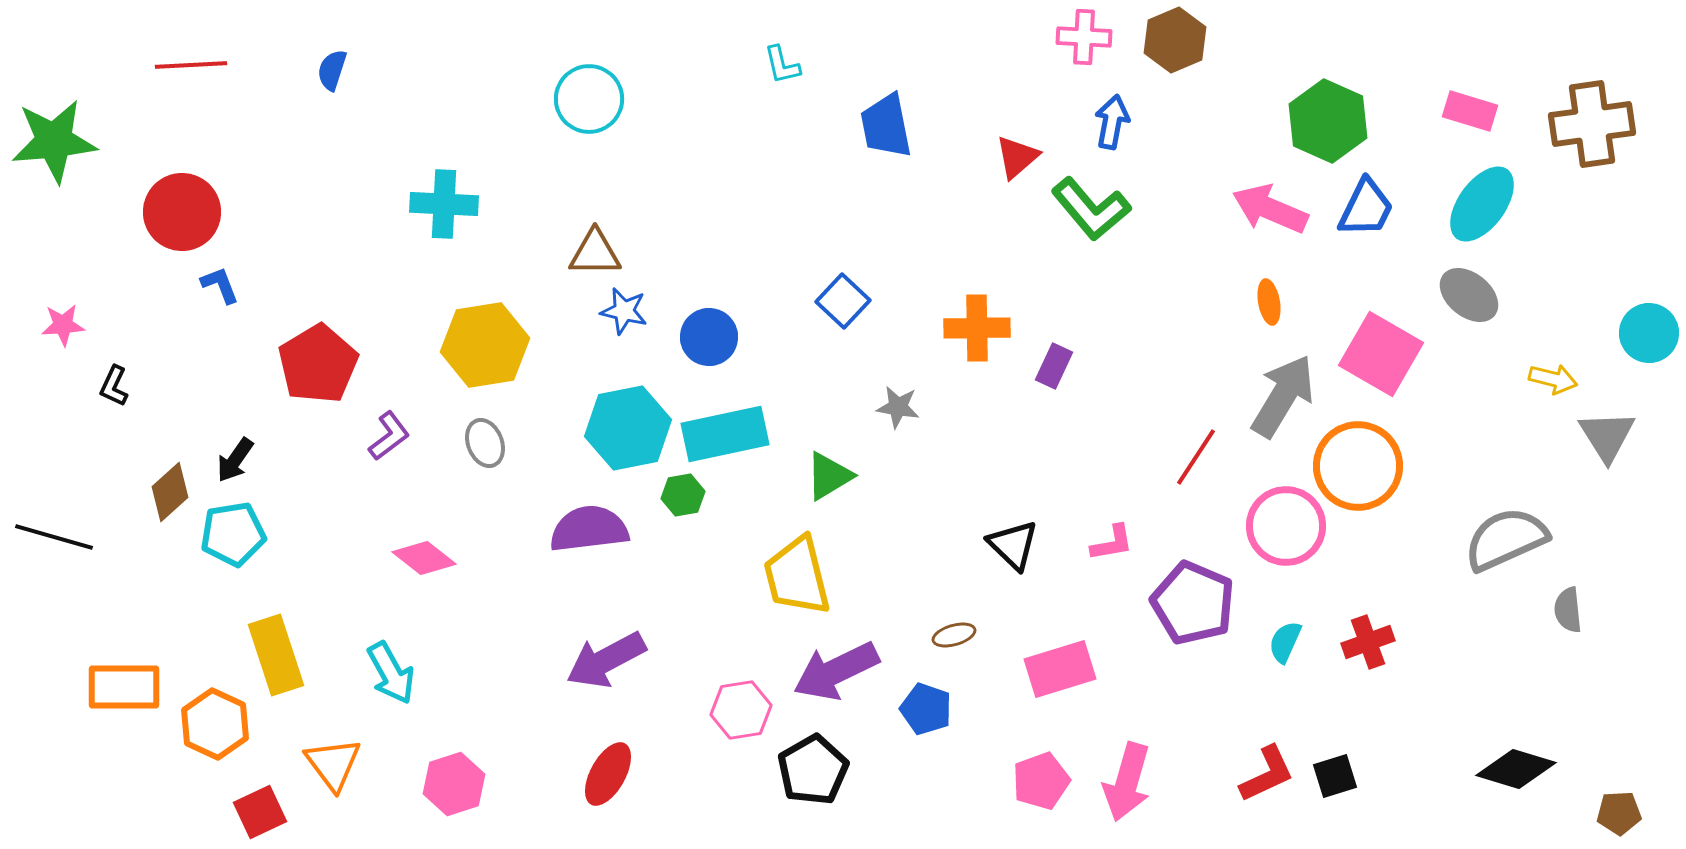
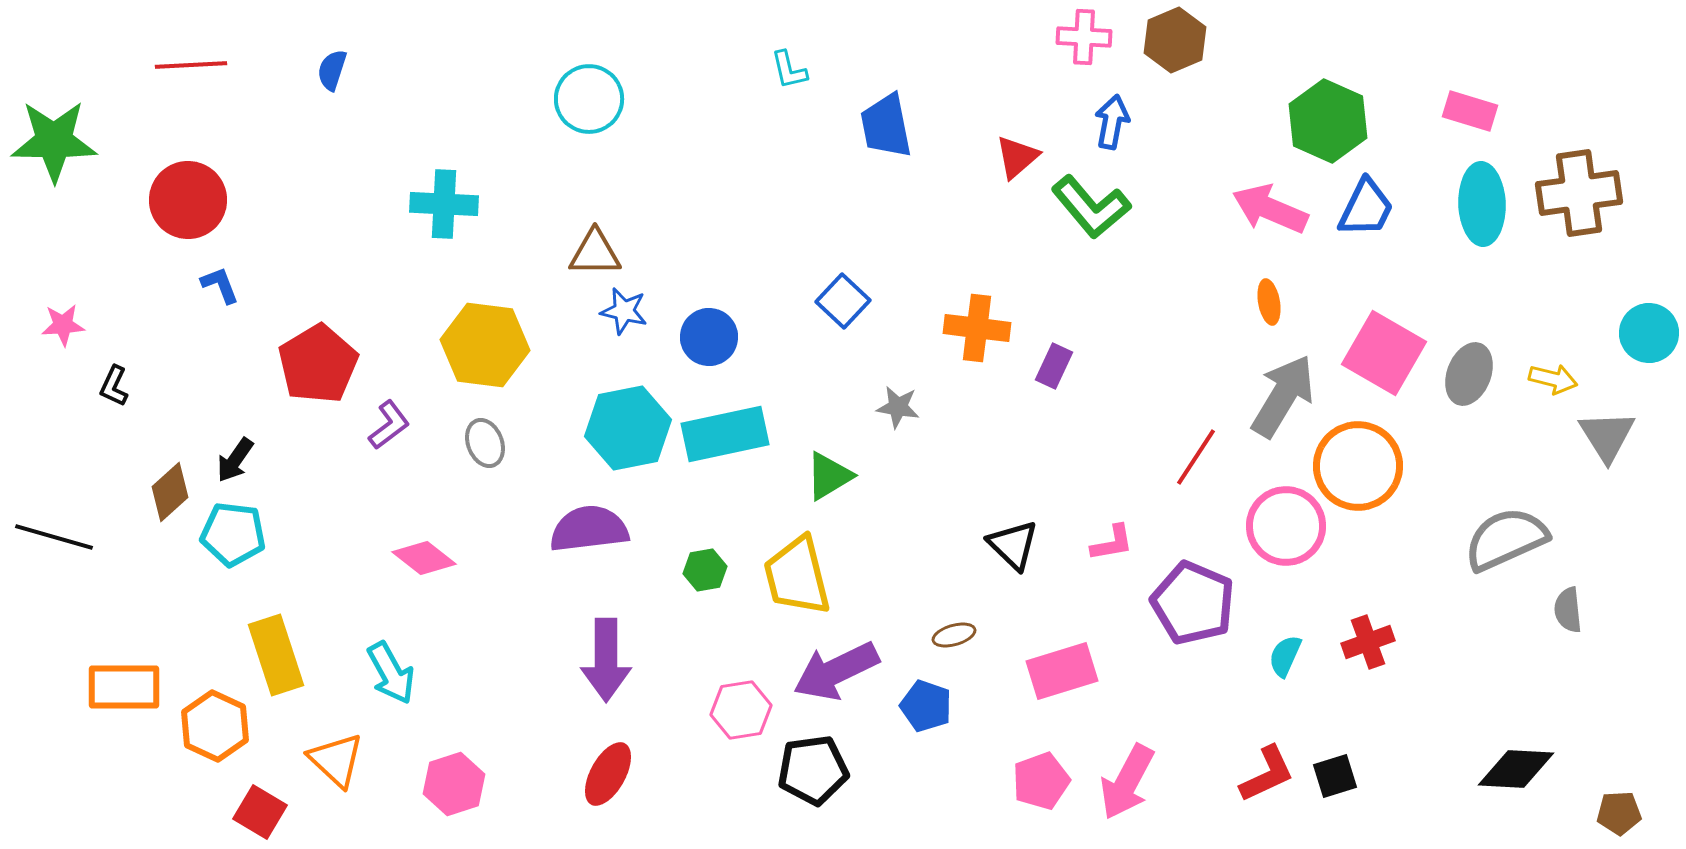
cyan L-shape at (782, 65): moved 7 px right, 5 px down
brown cross at (1592, 124): moved 13 px left, 69 px down
green star at (54, 141): rotated 6 degrees clockwise
cyan ellipse at (1482, 204): rotated 38 degrees counterclockwise
green L-shape at (1091, 209): moved 2 px up
red circle at (182, 212): moved 6 px right, 12 px up
gray ellipse at (1469, 295): moved 79 px down; rotated 72 degrees clockwise
orange cross at (977, 328): rotated 8 degrees clockwise
yellow hexagon at (485, 345): rotated 16 degrees clockwise
pink square at (1381, 354): moved 3 px right, 1 px up
purple L-shape at (389, 436): moved 11 px up
green hexagon at (683, 495): moved 22 px right, 75 px down
cyan pentagon at (233, 534): rotated 16 degrees clockwise
cyan semicircle at (1285, 642): moved 14 px down
purple arrow at (606, 660): rotated 62 degrees counterclockwise
pink rectangle at (1060, 669): moved 2 px right, 2 px down
blue pentagon at (926, 709): moved 3 px up
orange hexagon at (215, 724): moved 2 px down
orange triangle at (333, 764): moved 3 px right, 4 px up; rotated 10 degrees counterclockwise
black diamond at (1516, 769): rotated 14 degrees counterclockwise
black pentagon at (813, 770): rotated 22 degrees clockwise
pink arrow at (1127, 782): rotated 12 degrees clockwise
red square at (260, 812): rotated 34 degrees counterclockwise
